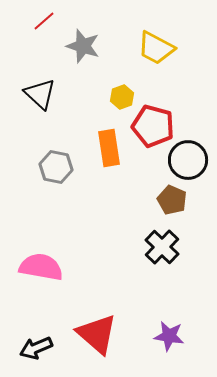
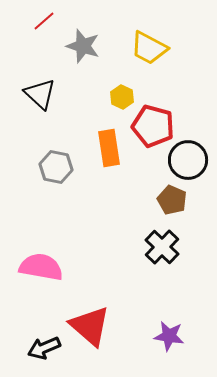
yellow trapezoid: moved 7 px left
yellow hexagon: rotated 15 degrees counterclockwise
red triangle: moved 7 px left, 8 px up
black arrow: moved 8 px right
